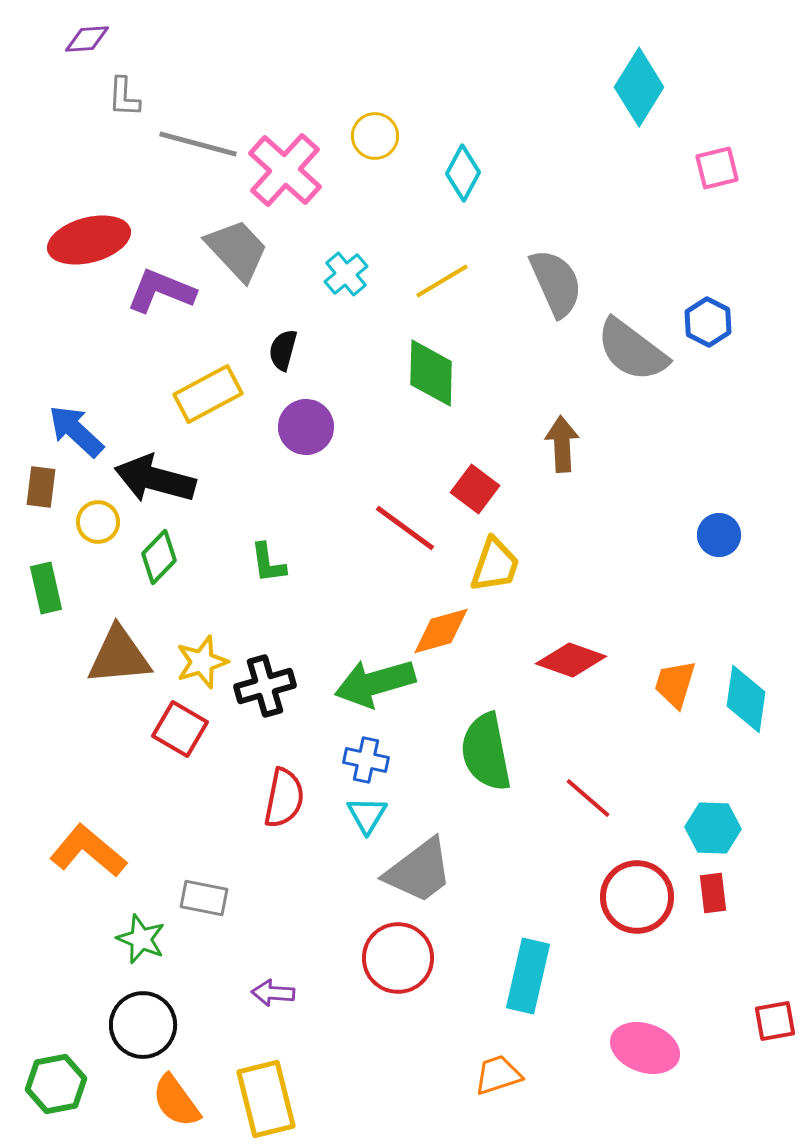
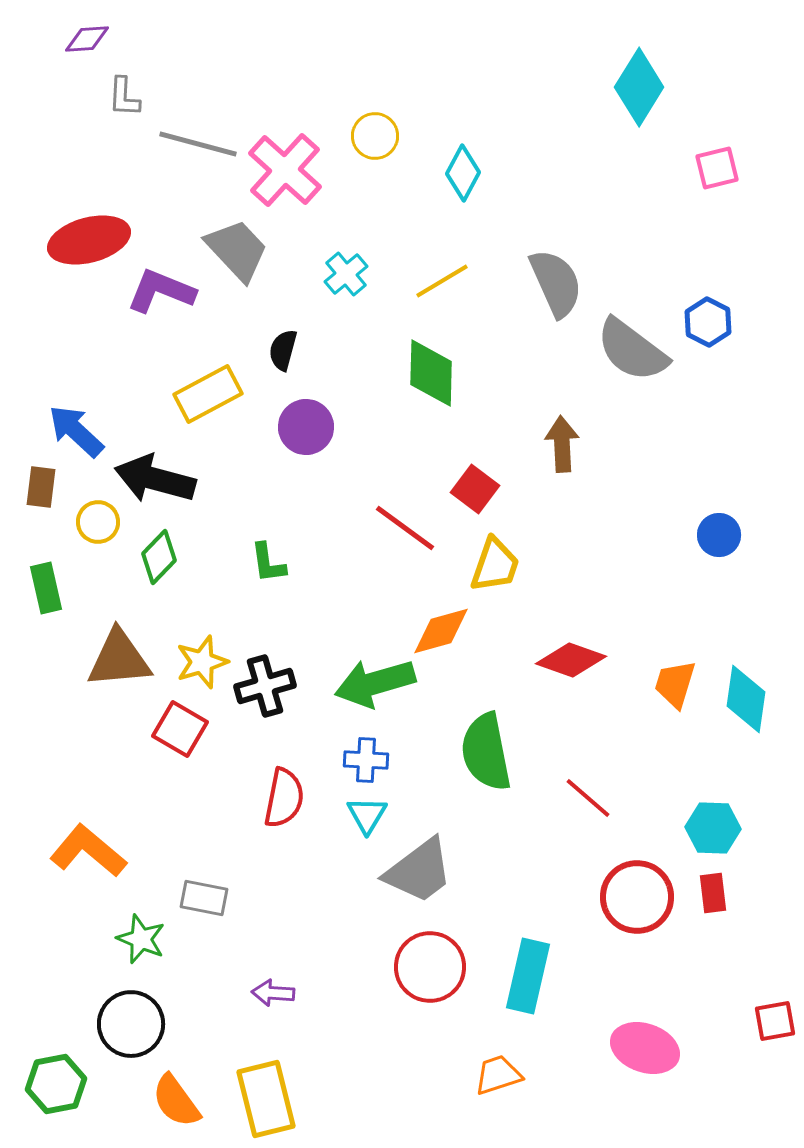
brown triangle at (119, 656): moved 3 px down
blue cross at (366, 760): rotated 9 degrees counterclockwise
red circle at (398, 958): moved 32 px right, 9 px down
black circle at (143, 1025): moved 12 px left, 1 px up
